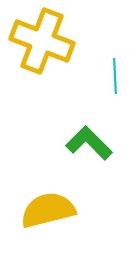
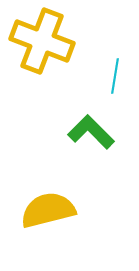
cyan line: rotated 12 degrees clockwise
green L-shape: moved 2 px right, 11 px up
